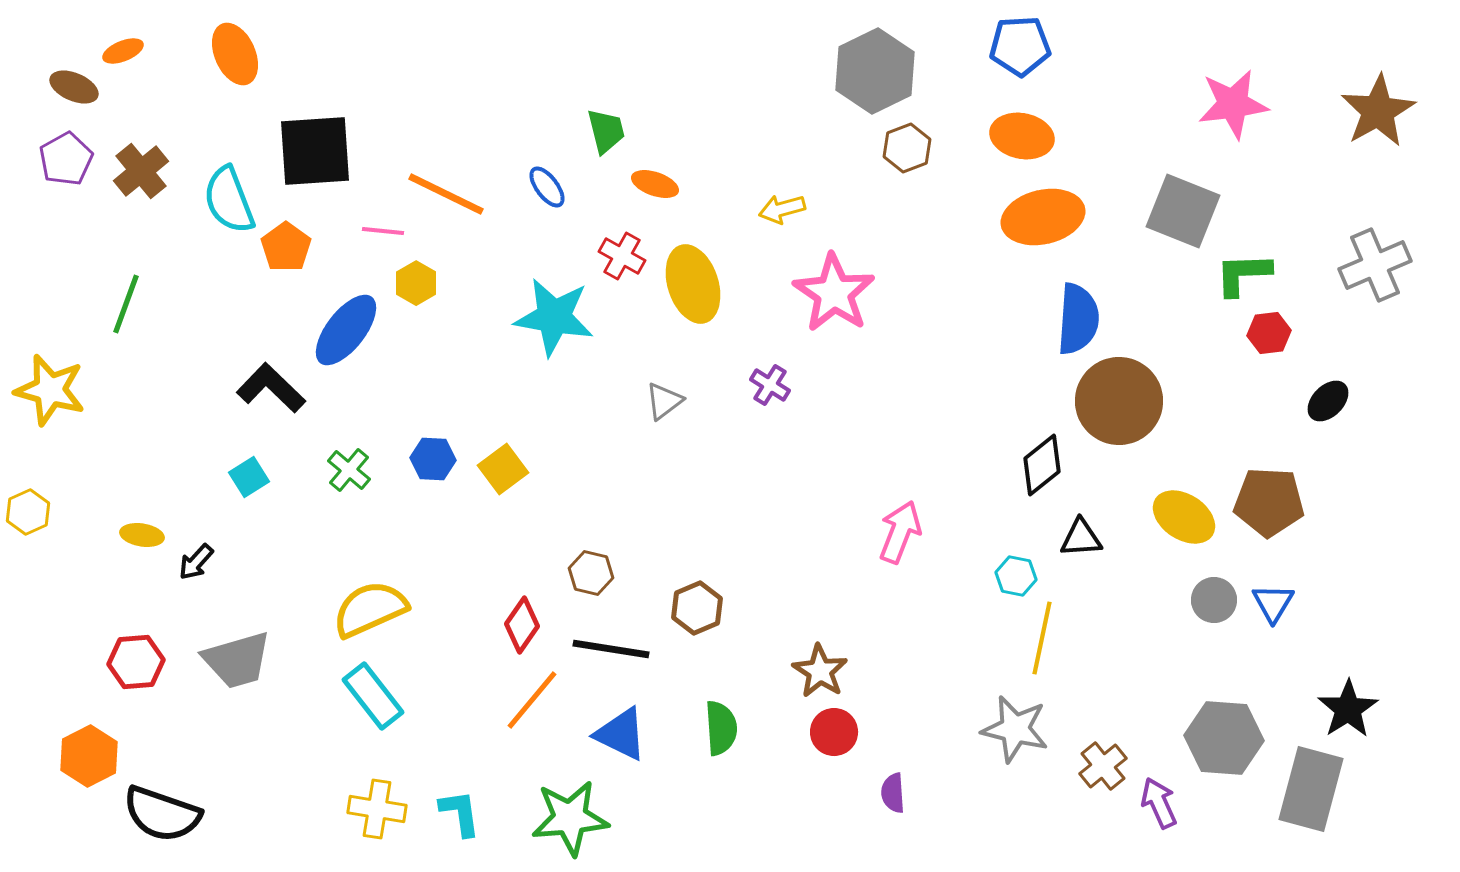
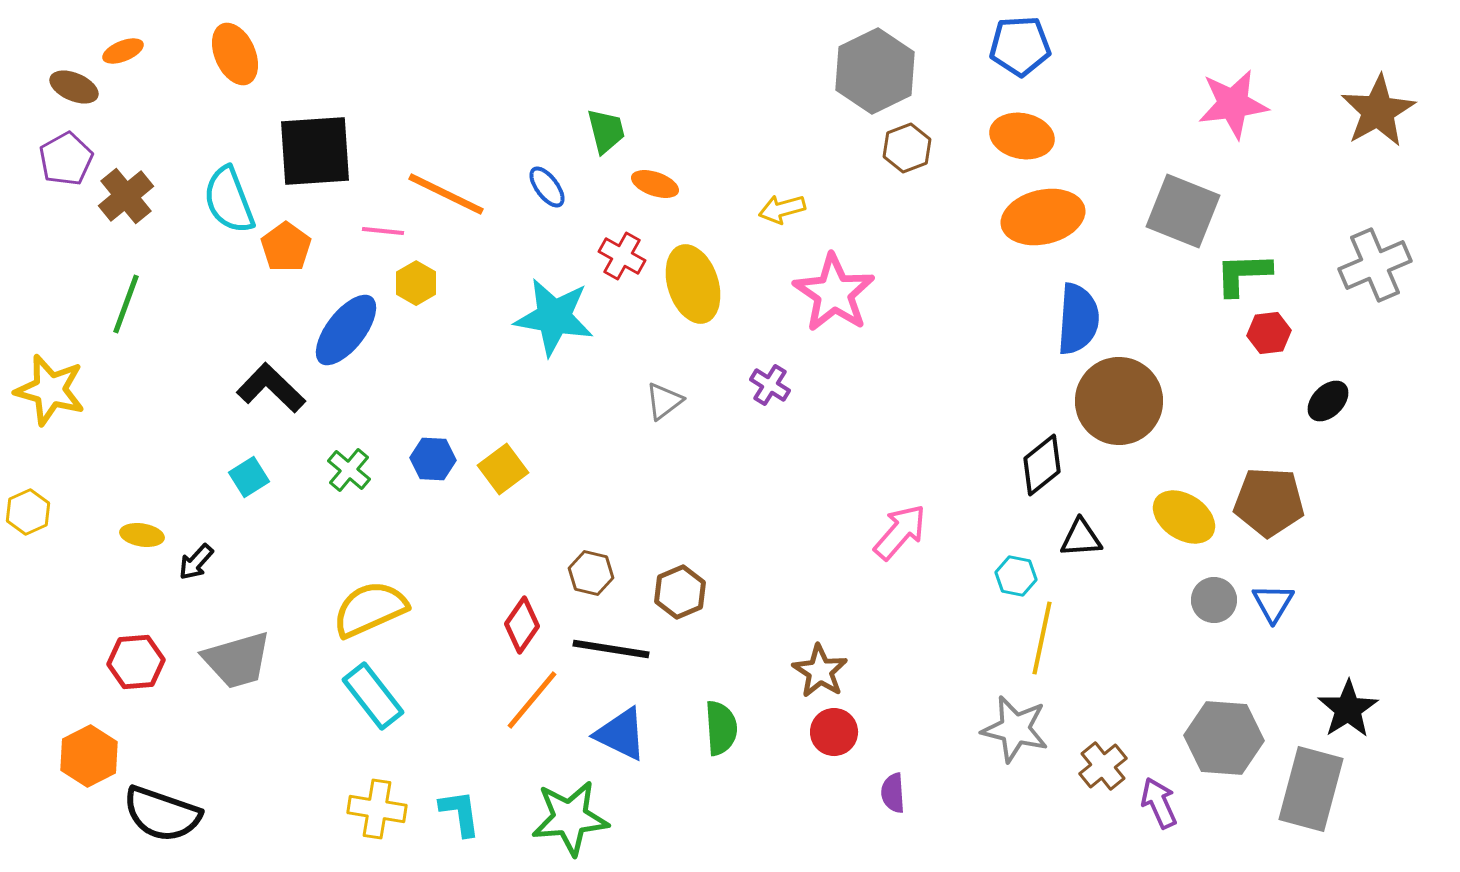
brown cross at (141, 171): moved 15 px left, 25 px down
pink arrow at (900, 532): rotated 20 degrees clockwise
brown hexagon at (697, 608): moved 17 px left, 16 px up
